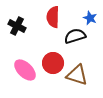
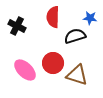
blue star: rotated 16 degrees counterclockwise
